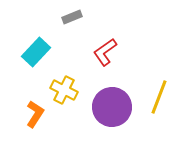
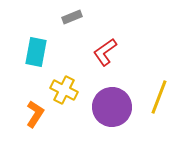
cyan rectangle: rotated 32 degrees counterclockwise
